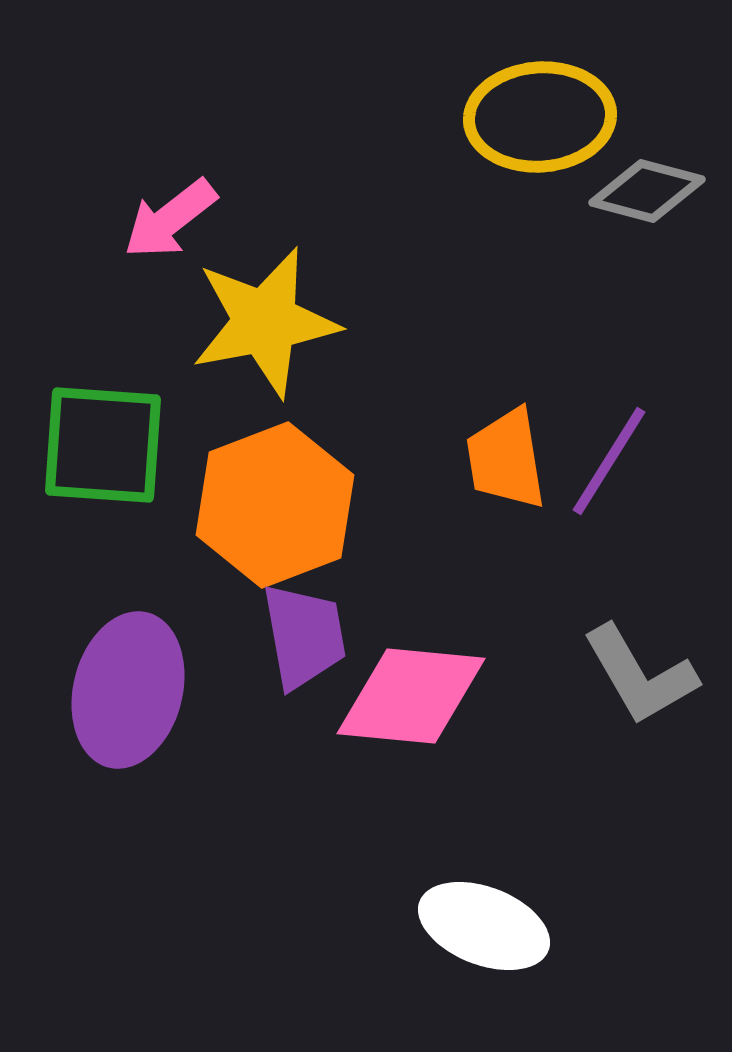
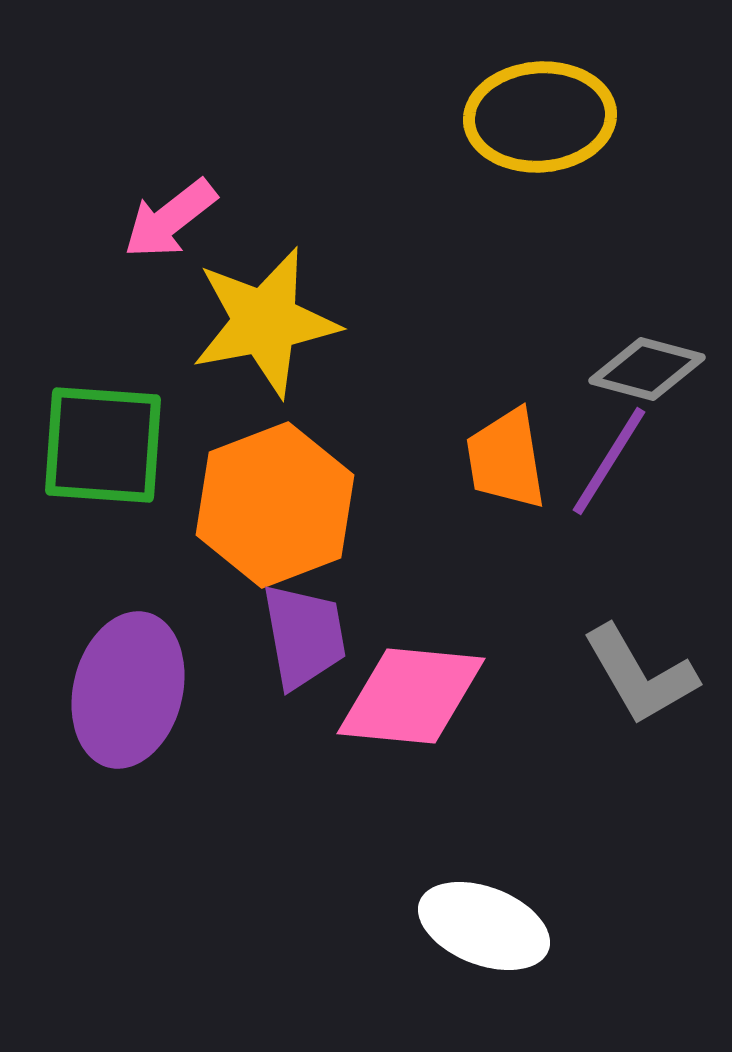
gray diamond: moved 178 px down
